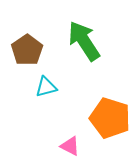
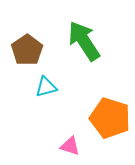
pink triangle: rotated 10 degrees counterclockwise
